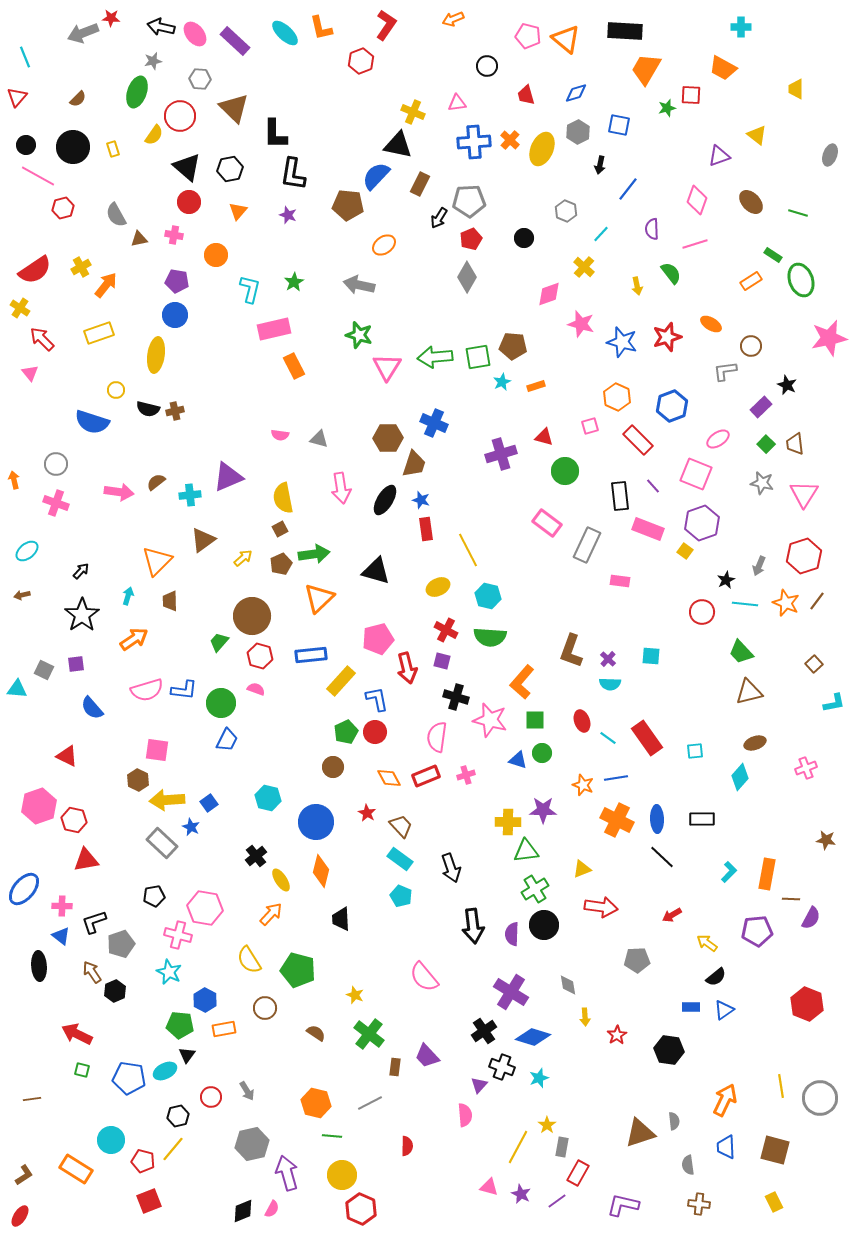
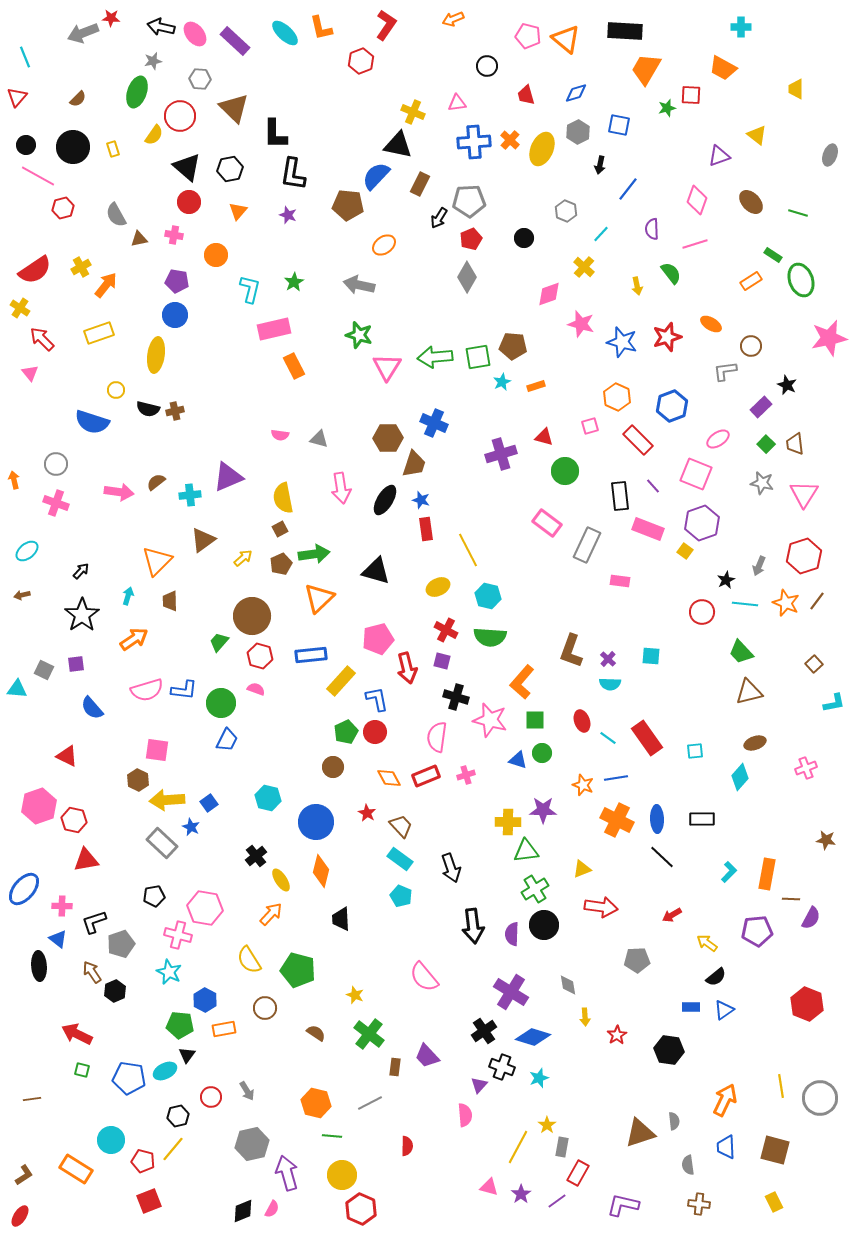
blue triangle at (61, 936): moved 3 px left, 3 px down
purple star at (521, 1194): rotated 12 degrees clockwise
